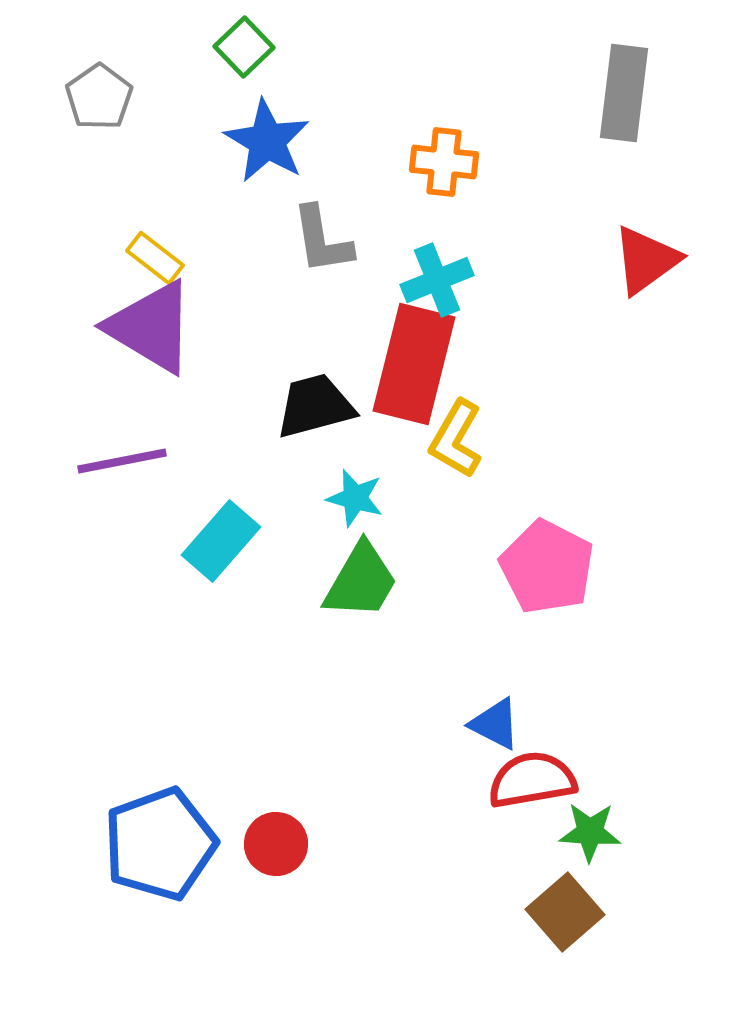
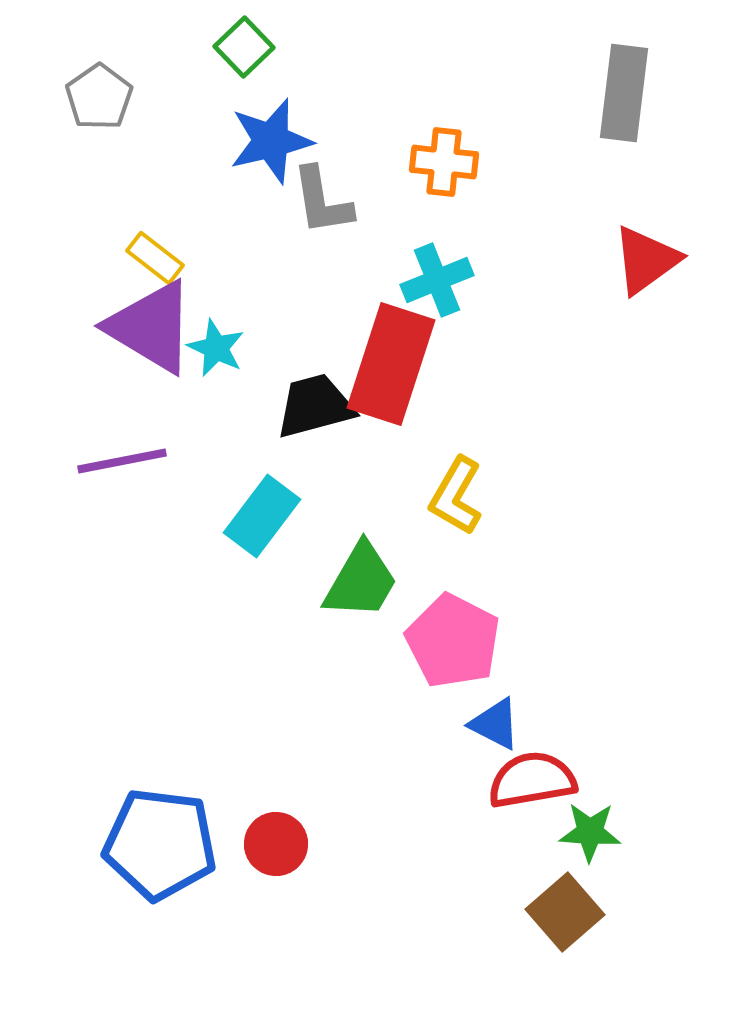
blue star: moved 4 px right; rotated 28 degrees clockwise
gray L-shape: moved 39 px up
red rectangle: moved 23 px left; rotated 4 degrees clockwise
yellow L-shape: moved 57 px down
cyan star: moved 139 px left, 150 px up; rotated 10 degrees clockwise
cyan rectangle: moved 41 px right, 25 px up; rotated 4 degrees counterclockwise
pink pentagon: moved 94 px left, 74 px down
blue pentagon: rotated 27 degrees clockwise
